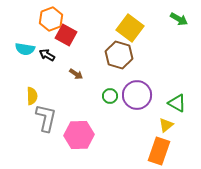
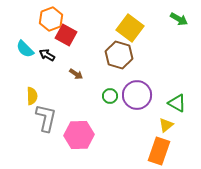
cyan semicircle: rotated 36 degrees clockwise
